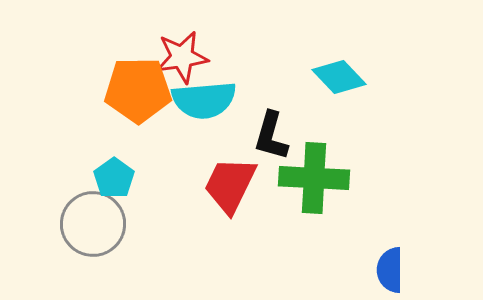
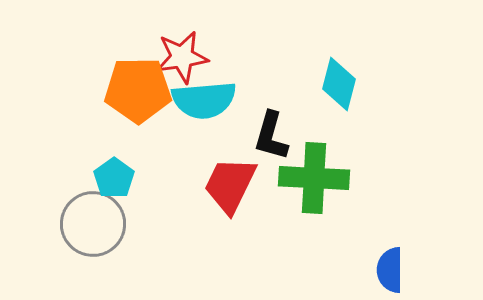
cyan diamond: moved 7 px down; rotated 58 degrees clockwise
